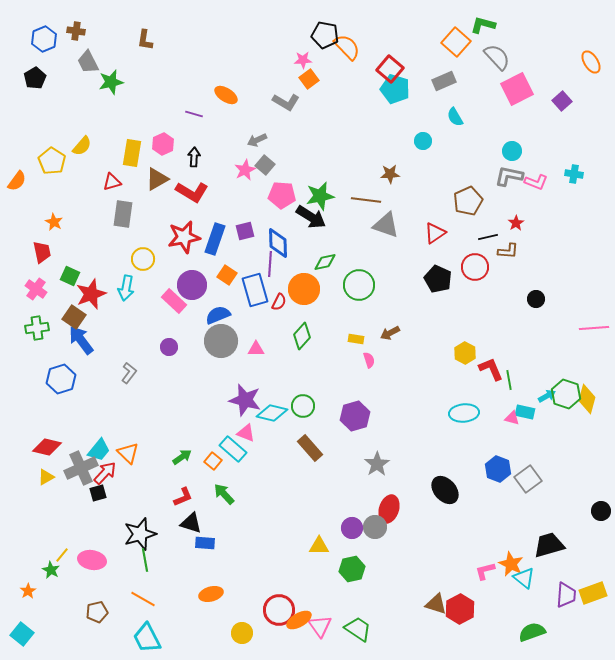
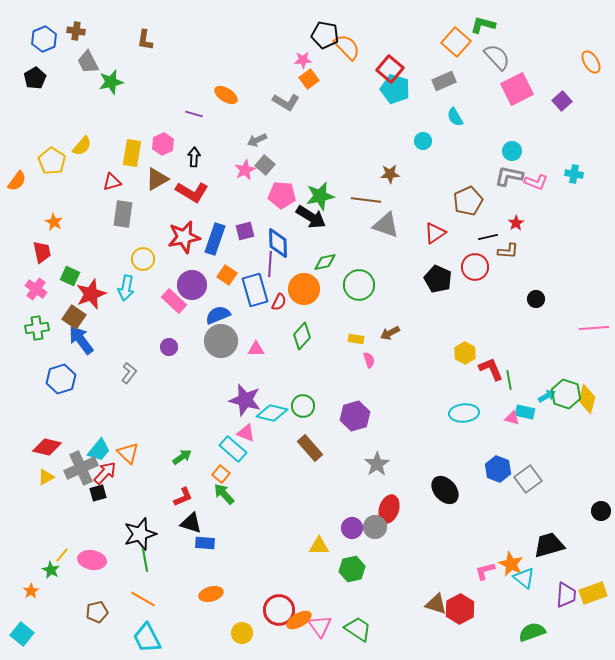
orange square at (213, 461): moved 8 px right, 13 px down
orange star at (28, 591): moved 3 px right
